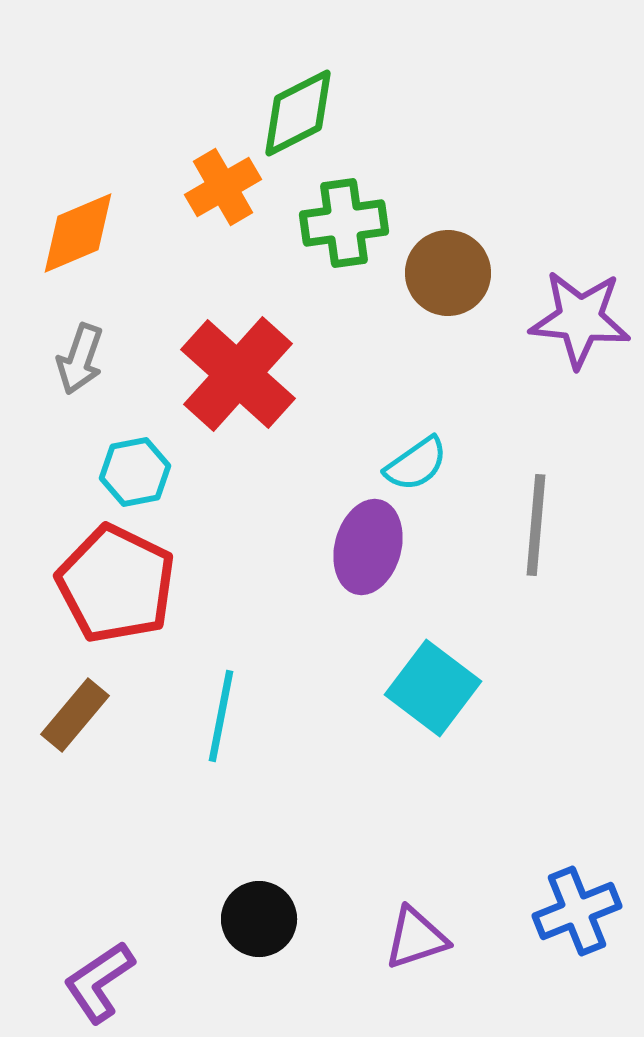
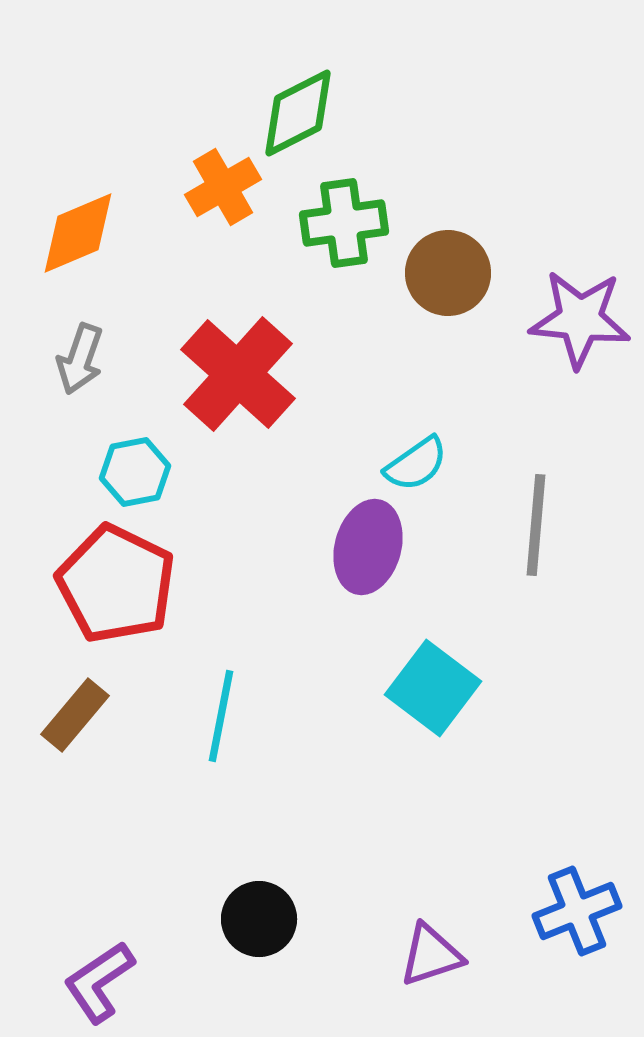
purple triangle: moved 15 px right, 17 px down
